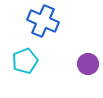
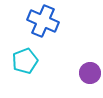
purple circle: moved 2 px right, 9 px down
